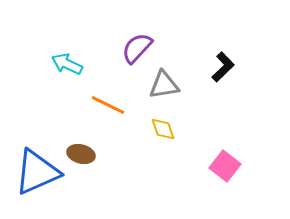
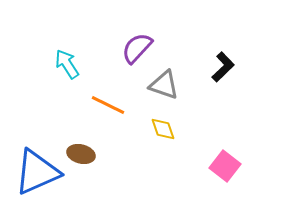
cyan arrow: rotated 32 degrees clockwise
gray triangle: rotated 28 degrees clockwise
